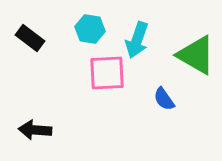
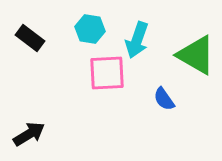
black arrow: moved 6 px left, 4 px down; rotated 144 degrees clockwise
